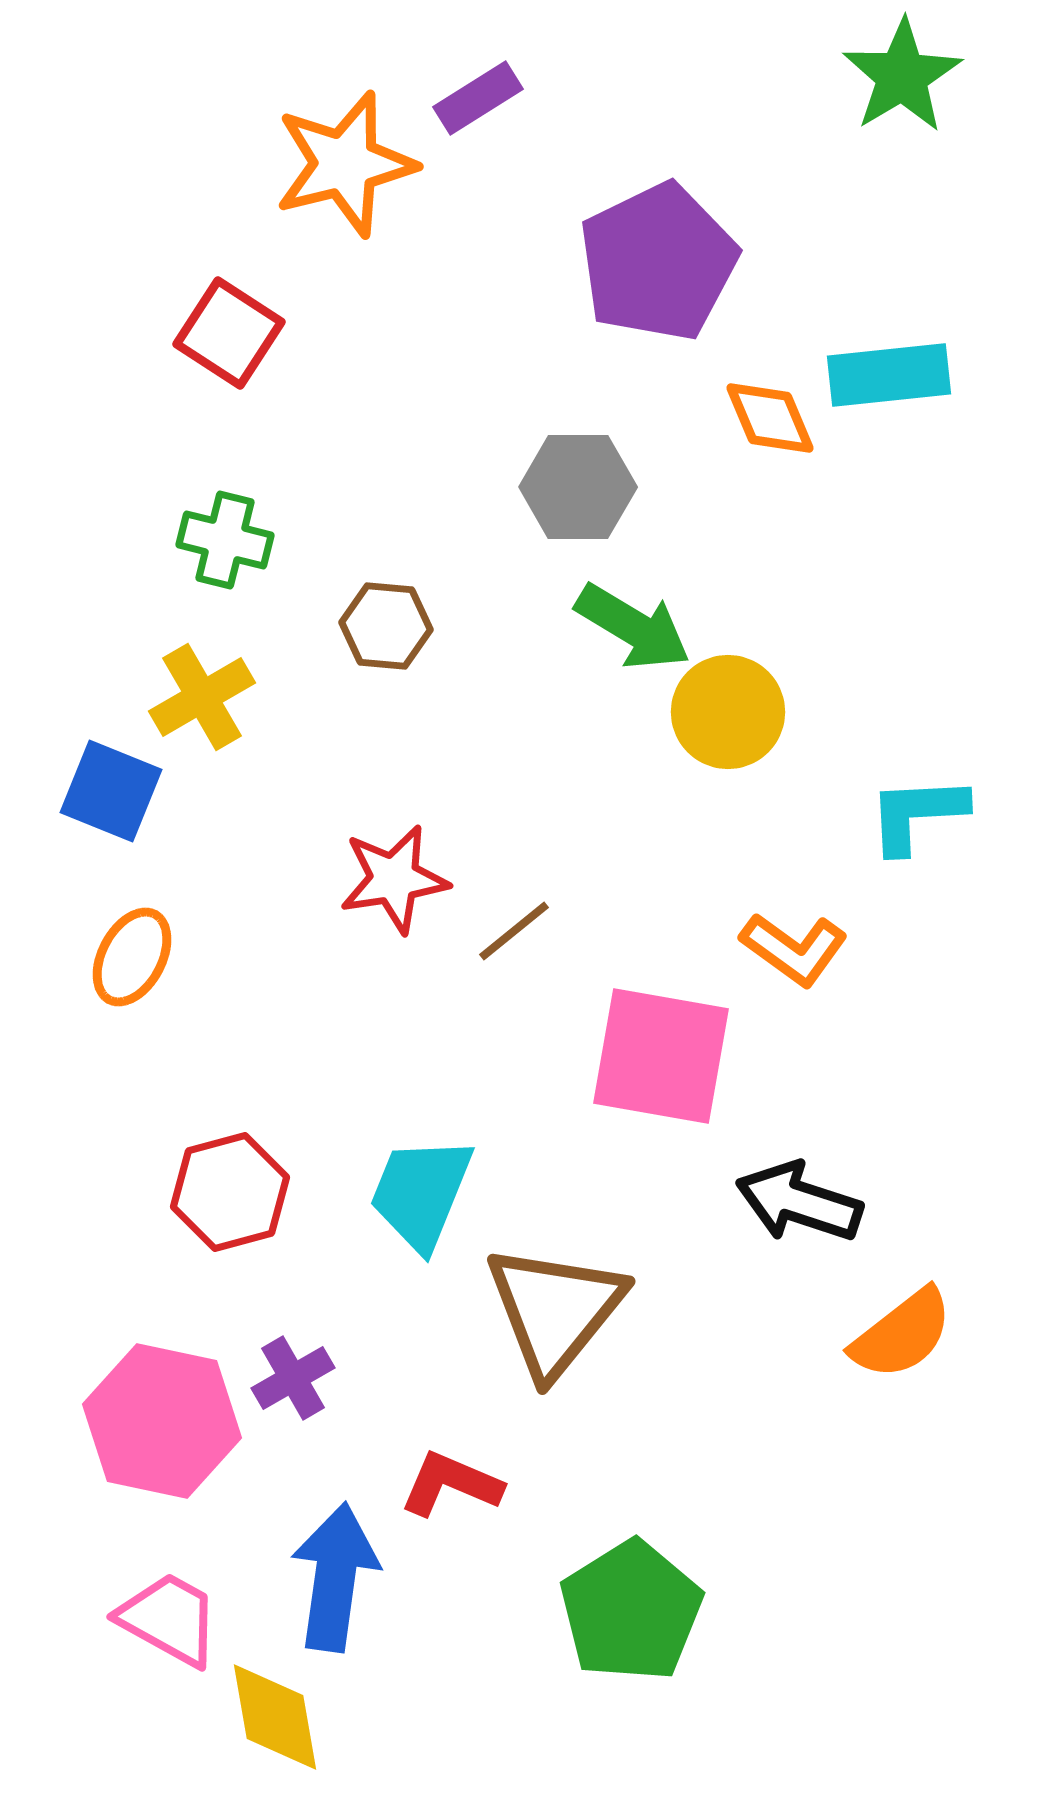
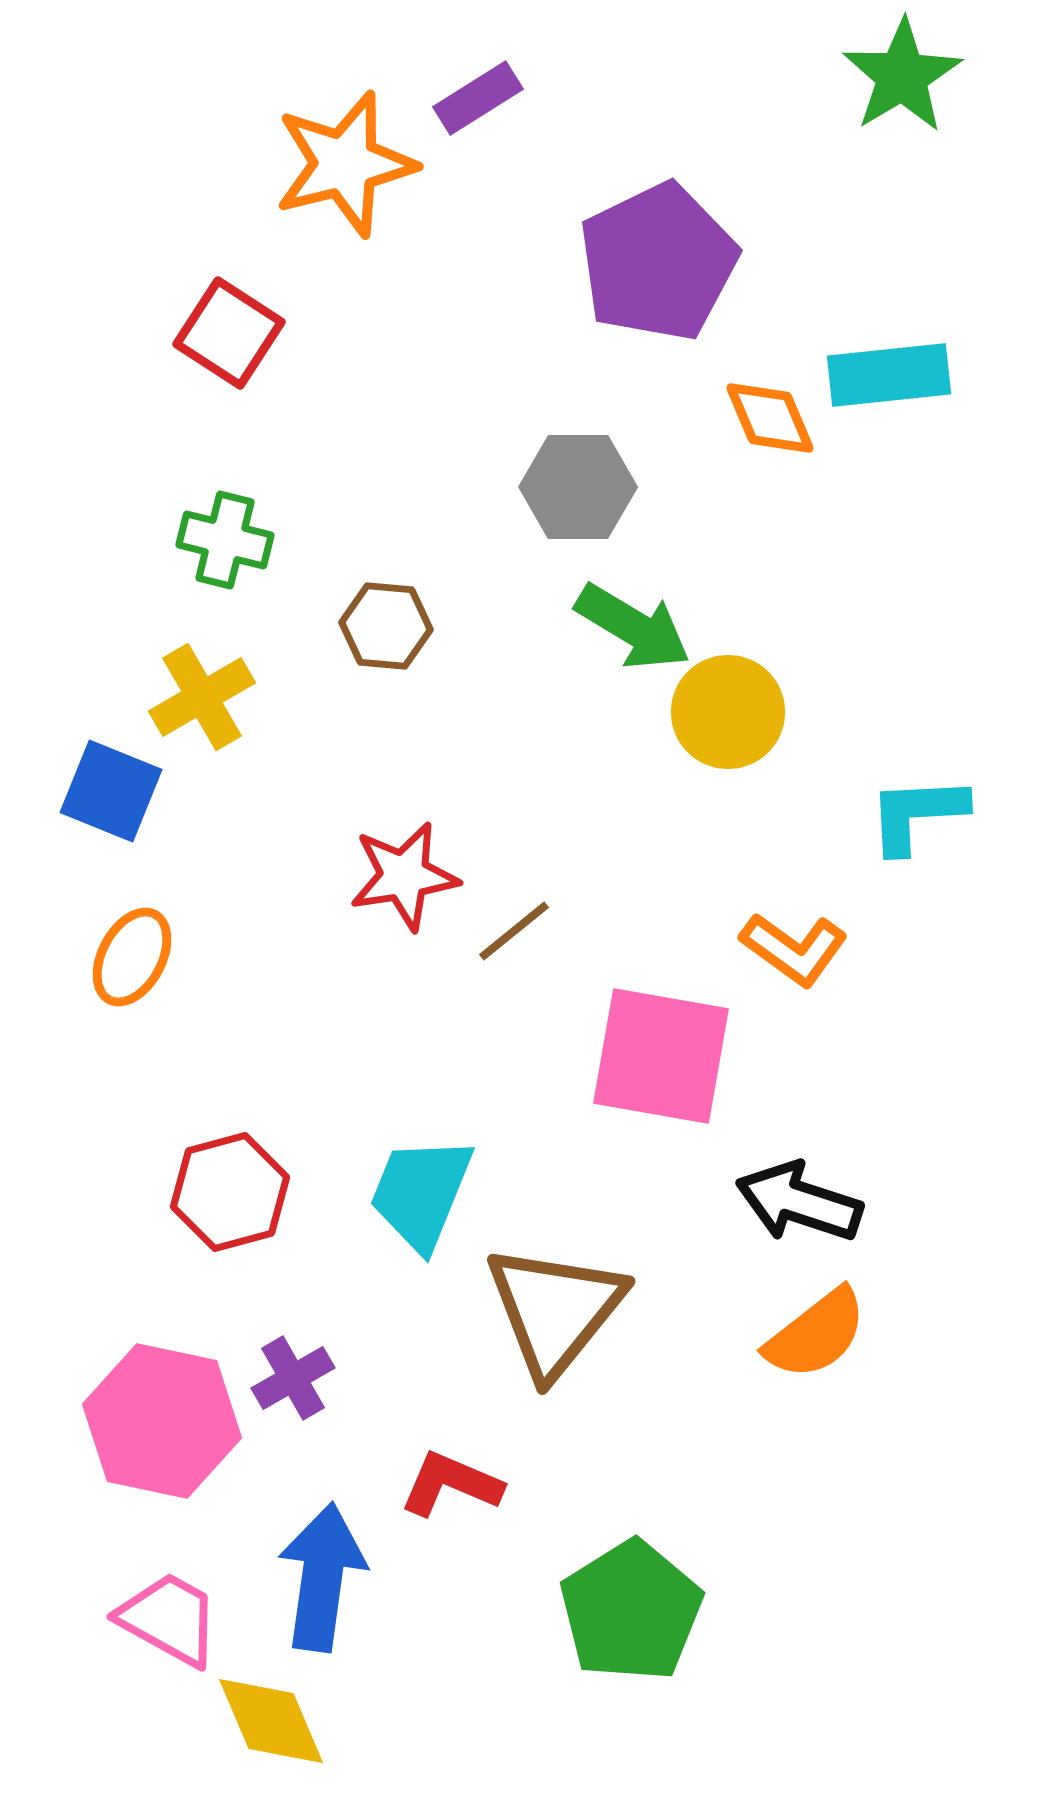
red star: moved 10 px right, 3 px up
orange semicircle: moved 86 px left
blue arrow: moved 13 px left
yellow diamond: moved 4 px left, 4 px down; rotated 13 degrees counterclockwise
